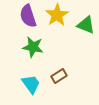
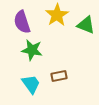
purple semicircle: moved 6 px left, 6 px down
green star: moved 1 px left, 3 px down
brown rectangle: rotated 21 degrees clockwise
